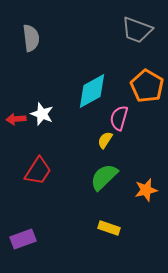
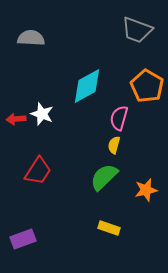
gray semicircle: rotated 80 degrees counterclockwise
cyan diamond: moved 5 px left, 5 px up
yellow semicircle: moved 9 px right, 5 px down; rotated 18 degrees counterclockwise
